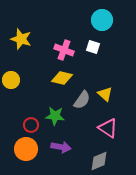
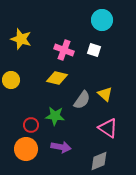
white square: moved 1 px right, 3 px down
yellow diamond: moved 5 px left
